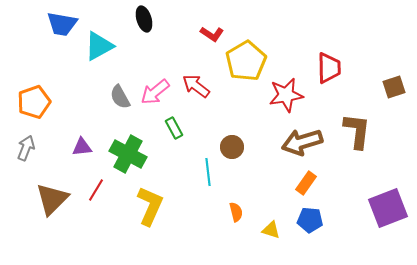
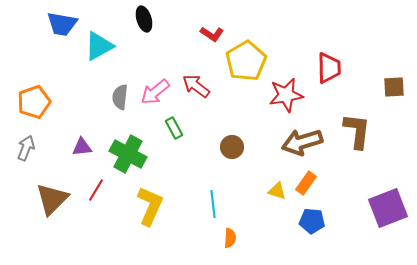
brown square: rotated 15 degrees clockwise
gray semicircle: rotated 35 degrees clockwise
cyan line: moved 5 px right, 32 px down
orange semicircle: moved 6 px left, 26 px down; rotated 18 degrees clockwise
blue pentagon: moved 2 px right, 1 px down
yellow triangle: moved 6 px right, 39 px up
